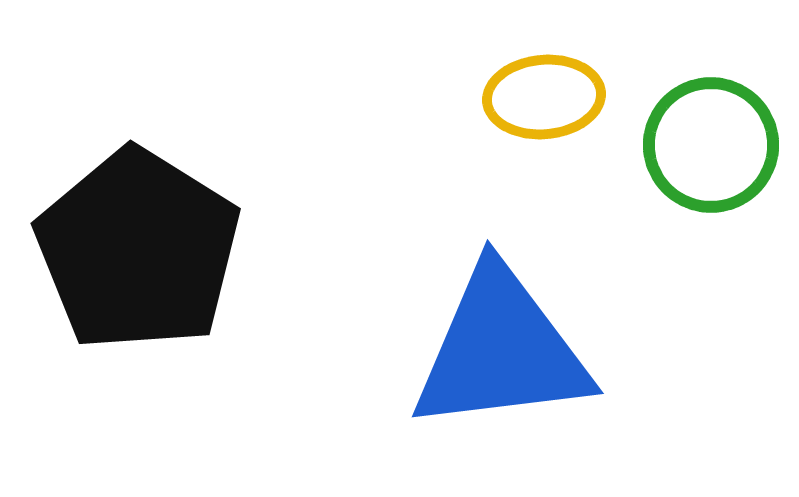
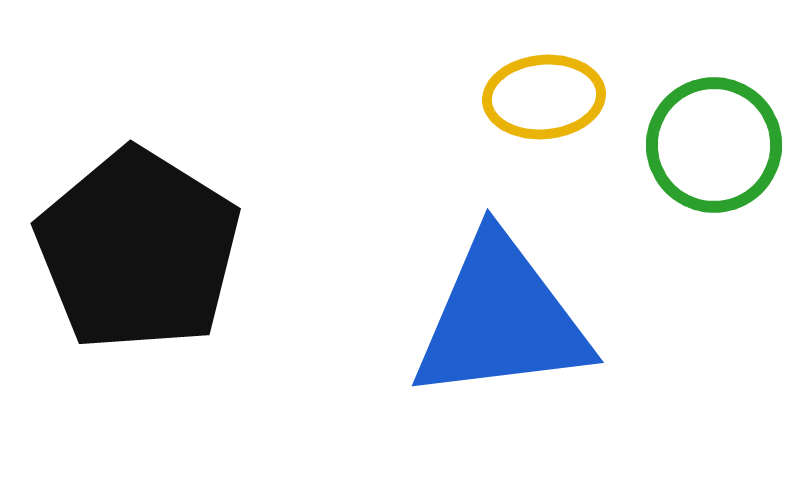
green circle: moved 3 px right
blue triangle: moved 31 px up
